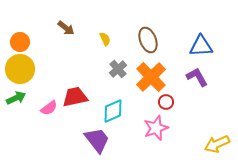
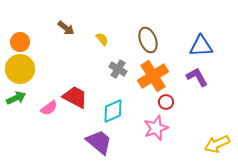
yellow semicircle: moved 3 px left; rotated 16 degrees counterclockwise
gray cross: rotated 18 degrees counterclockwise
orange cross: moved 2 px right, 1 px up; rotated 12 degrees clockwise
red trapezoid: rotated 40 degrees clockwise
purple trapezoid: moved 2 px right, 2 px down; rotated 12 degrees counterclockwise
